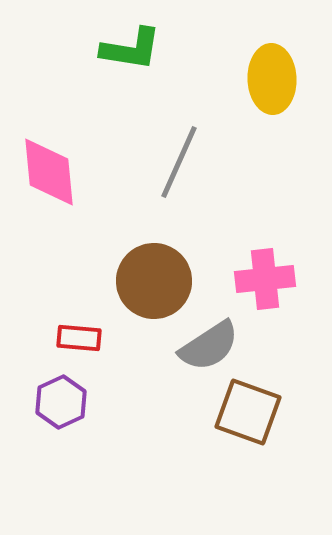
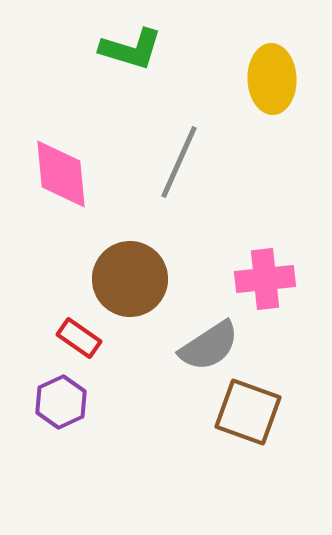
green L-shape: rotated 8 degrees clockwise
pink diamond: moved 12 px right, 2 px down
brown circle: moved 24 px left, 2 px up
red rectangle: rotated 30 degrees clockwise
